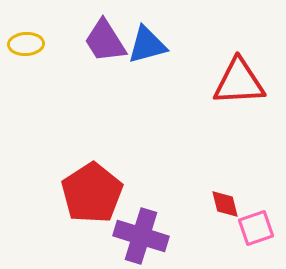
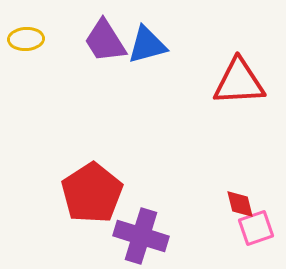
yellow ellipse: moved 5 px up
red diamond: moved 15 px right
